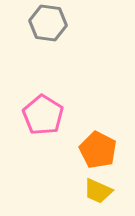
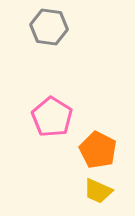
gray hexagon: moved 1 px right, 4 px down
pink pentagon: moved 9 px right, 2 px down
